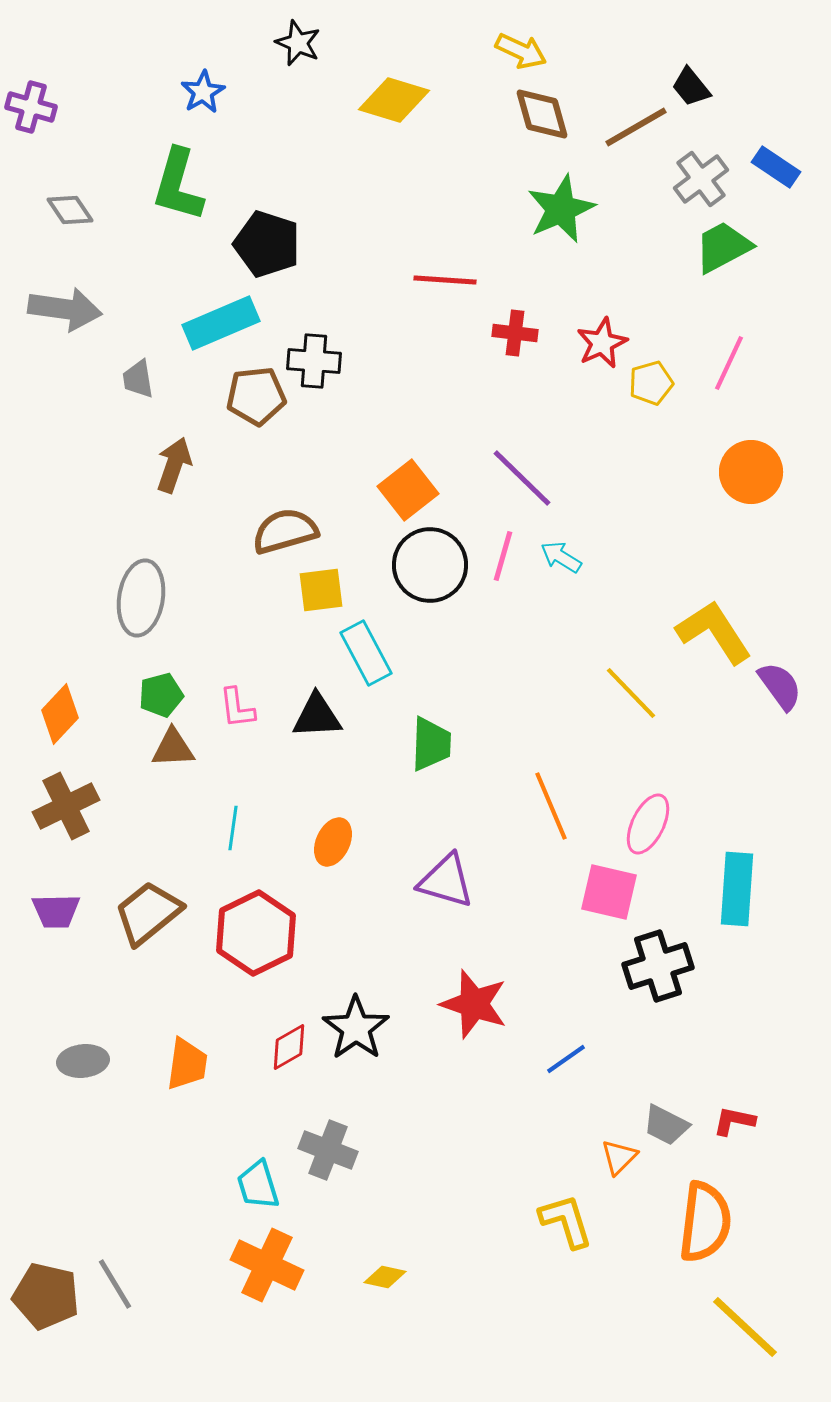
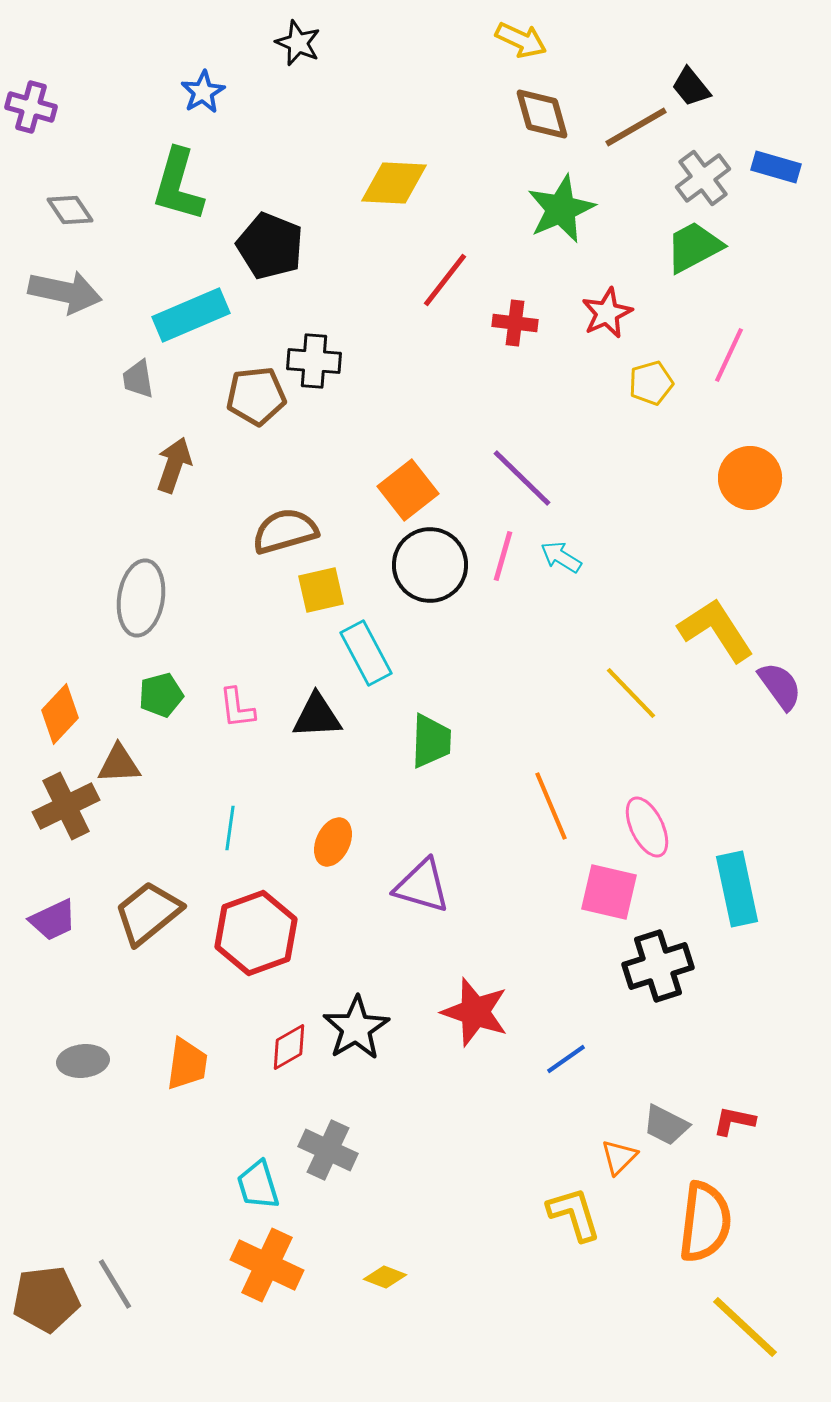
yellow arrow at (521, 51): moved 11 px up
yellow diamond at (394, 100): moved 83 px down; rotated 14 degrees counterclockwise
blue rectangle at (776, 167): rotated 18 degrees counterclockwise
gray cross at (701, 179): moved 2 px right, 1 px up
black pentagon at (267, 244): moved 3 px right, 2 px down; rotated 4 degrees clockwise
green trapezoid at (723, 247): moved 29 px left
red line at (445, 280): rotated 56 degrees counterclockwise
gray arrow at (65, 309): moved 17 px up; rotated 4 degrees clockwise
cyan rectangle at (221, 323): moved 30 px left, 8 px up
red cross at (515, 333): moved 10 px up
red star at (602, 343): moved 5 px right, 30 px up
pink line at (729, 363): moved 8 px up
orange circle at (751, 472): moved 1 px left, 6 px down
yellow square at (321, 590): rotated 6 degrees counterclockwise
yellow L-shape at (714, 632): moved 2 px right, 2 px up
green trapezoid at (431, 744): moved 3 px up
brown triangle at (173, 748): moved 54 px left, 16 px down
pink ellipse at (648, 824): moved 1 px left, 3 px down; rotated 52 degrees counterclockwise
cyan line at (233, 828): moved 3 px left
purple triangle at (446, 881): moved 24 px left, 5 px down
cyan rectangle at (737, 889): rotated 16 degrees counterclockwise
purple trapezoid at (56, 911): moved 3 px left, 9 px down; rotated 24 degrees counterclockwise
red hexagon at (256, 933): rotated 6 degrees clockwise
red star at (474, 1004): moved 1 px right, 8 px down
black star at (356, 1028): rotated 4 degrees clockwise
gray cross at (328, 1150): rotated 4 degrees clockwise
yellow L-shape at (566, 1221): moved 8 px right, 7 px up
yellow diamond at (385, 1277): rotated 9 degrees clockwise
brown pentagon at (46, 1296): moved 3 px down; rotated 20 degrees counterclockwise
